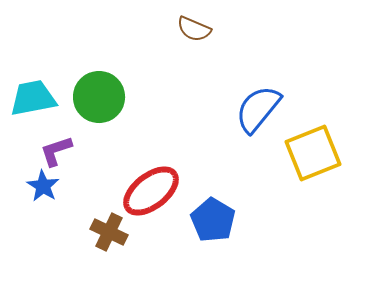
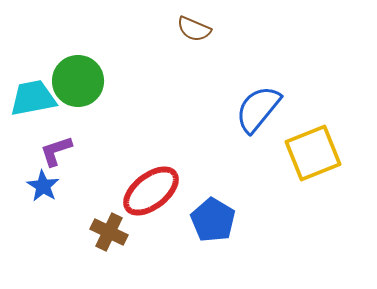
green circle: moved 21 px left, 16 px up
